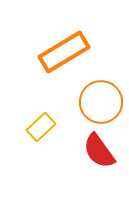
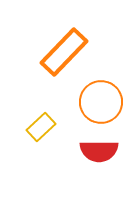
orange rectangle: rotated 15 degrees counterclockwise
red semicircle: rotated 54 degrees counterclockwise
